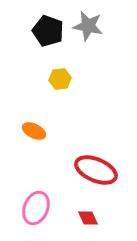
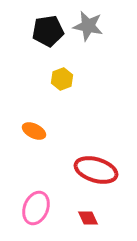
black pentagon: rotated 28 degrees counterclockwise
yellow hexagon: moved 2 px right; rotated 15 degrees counterclockwise
red ellipse: rotated 6 degrees counterclockwise
